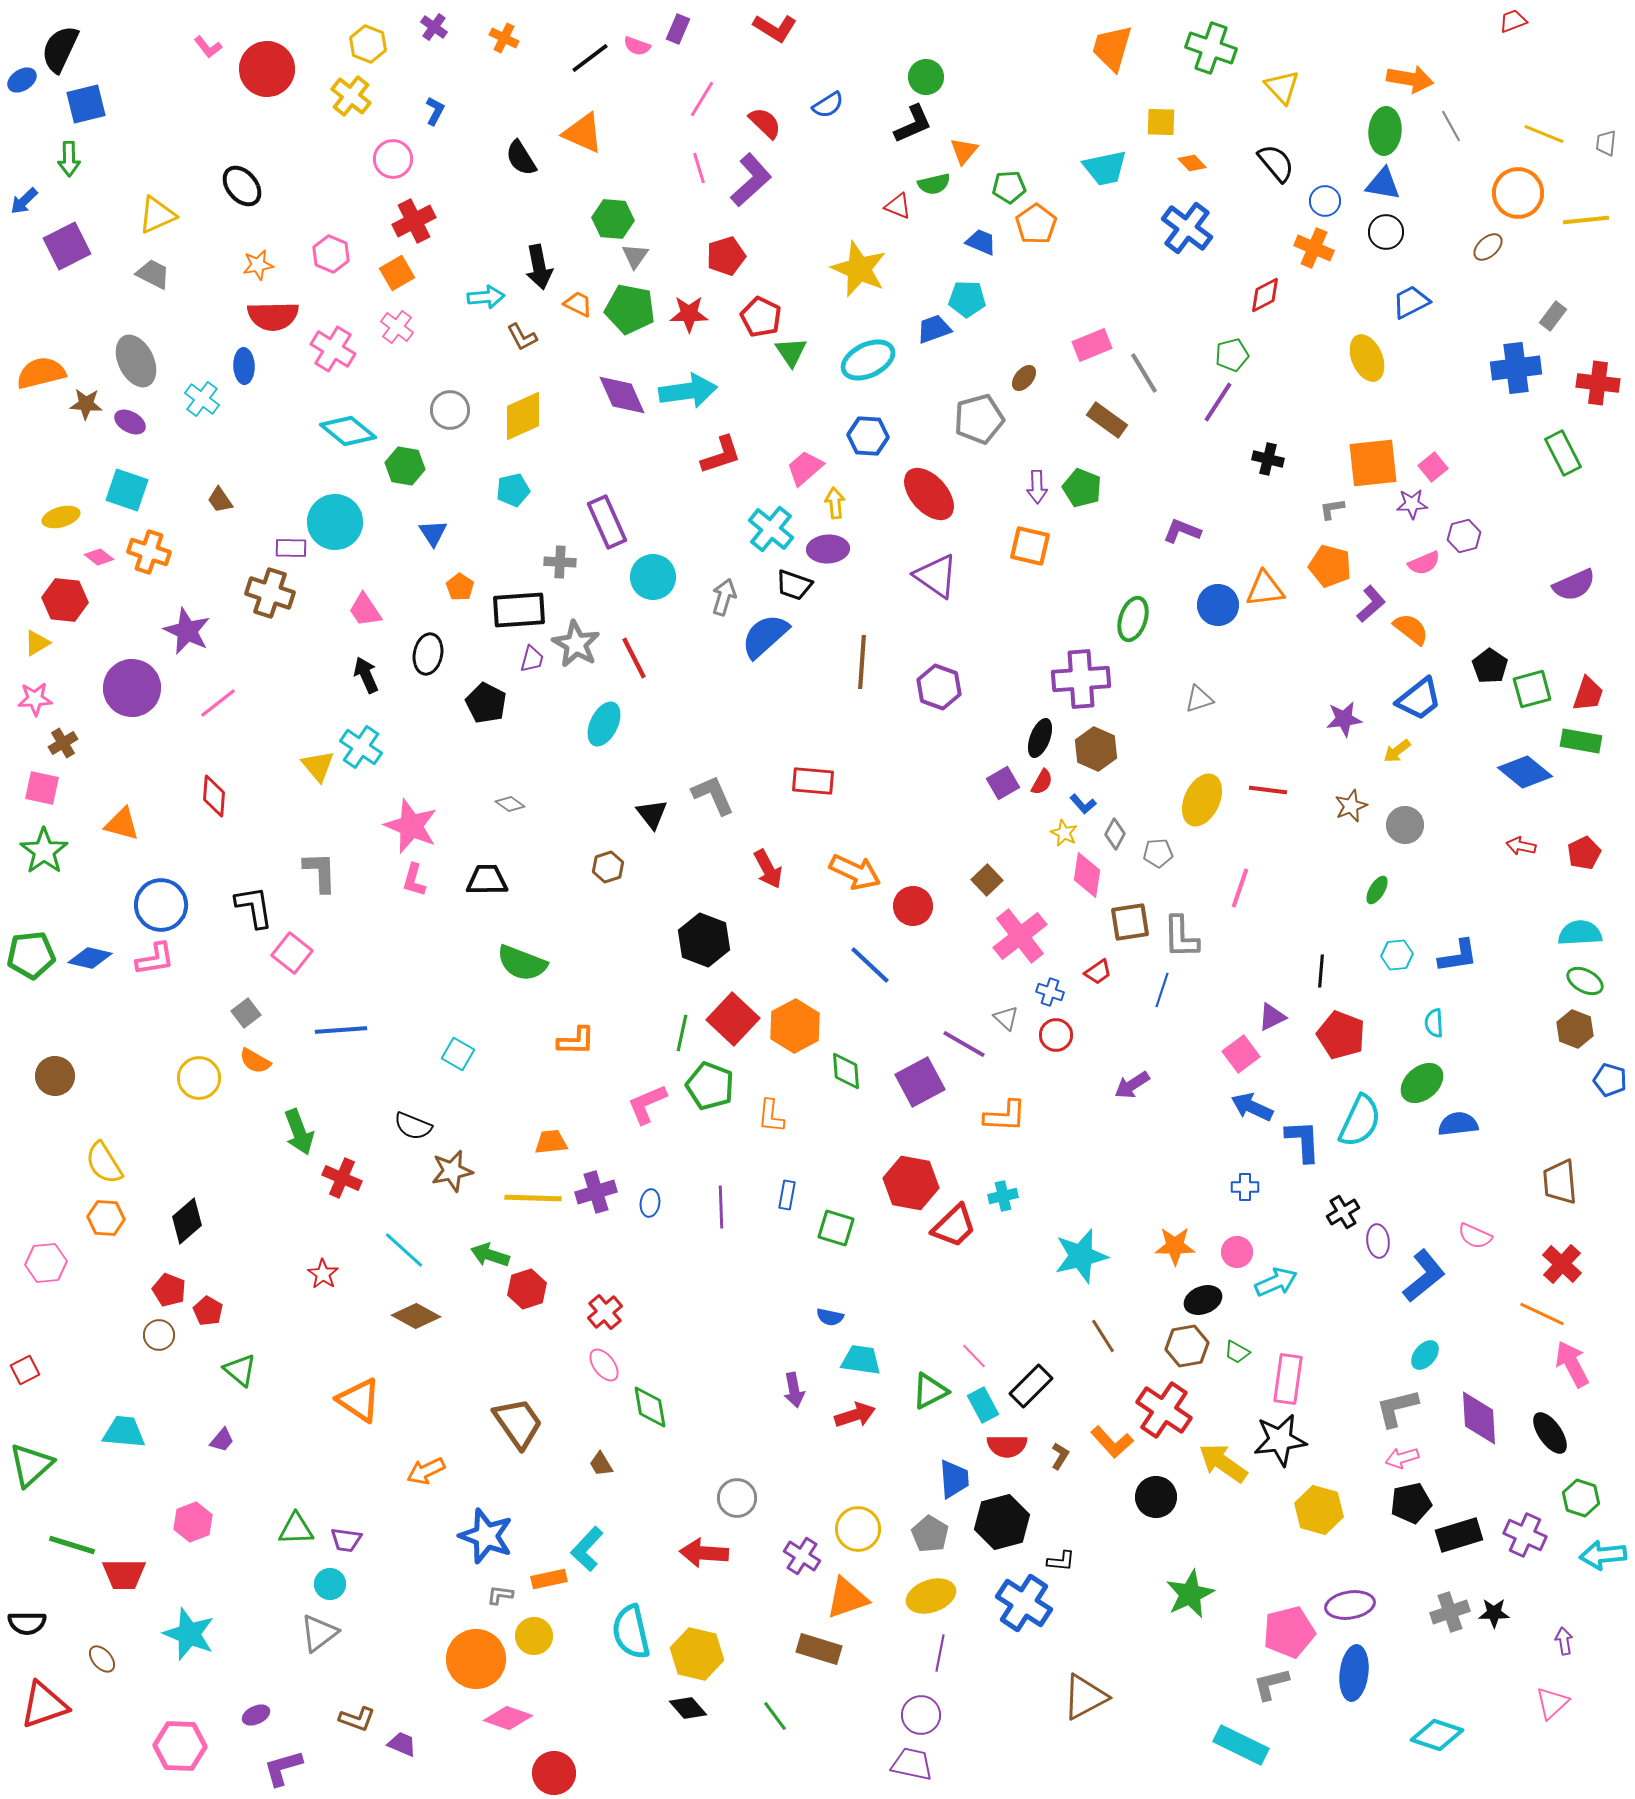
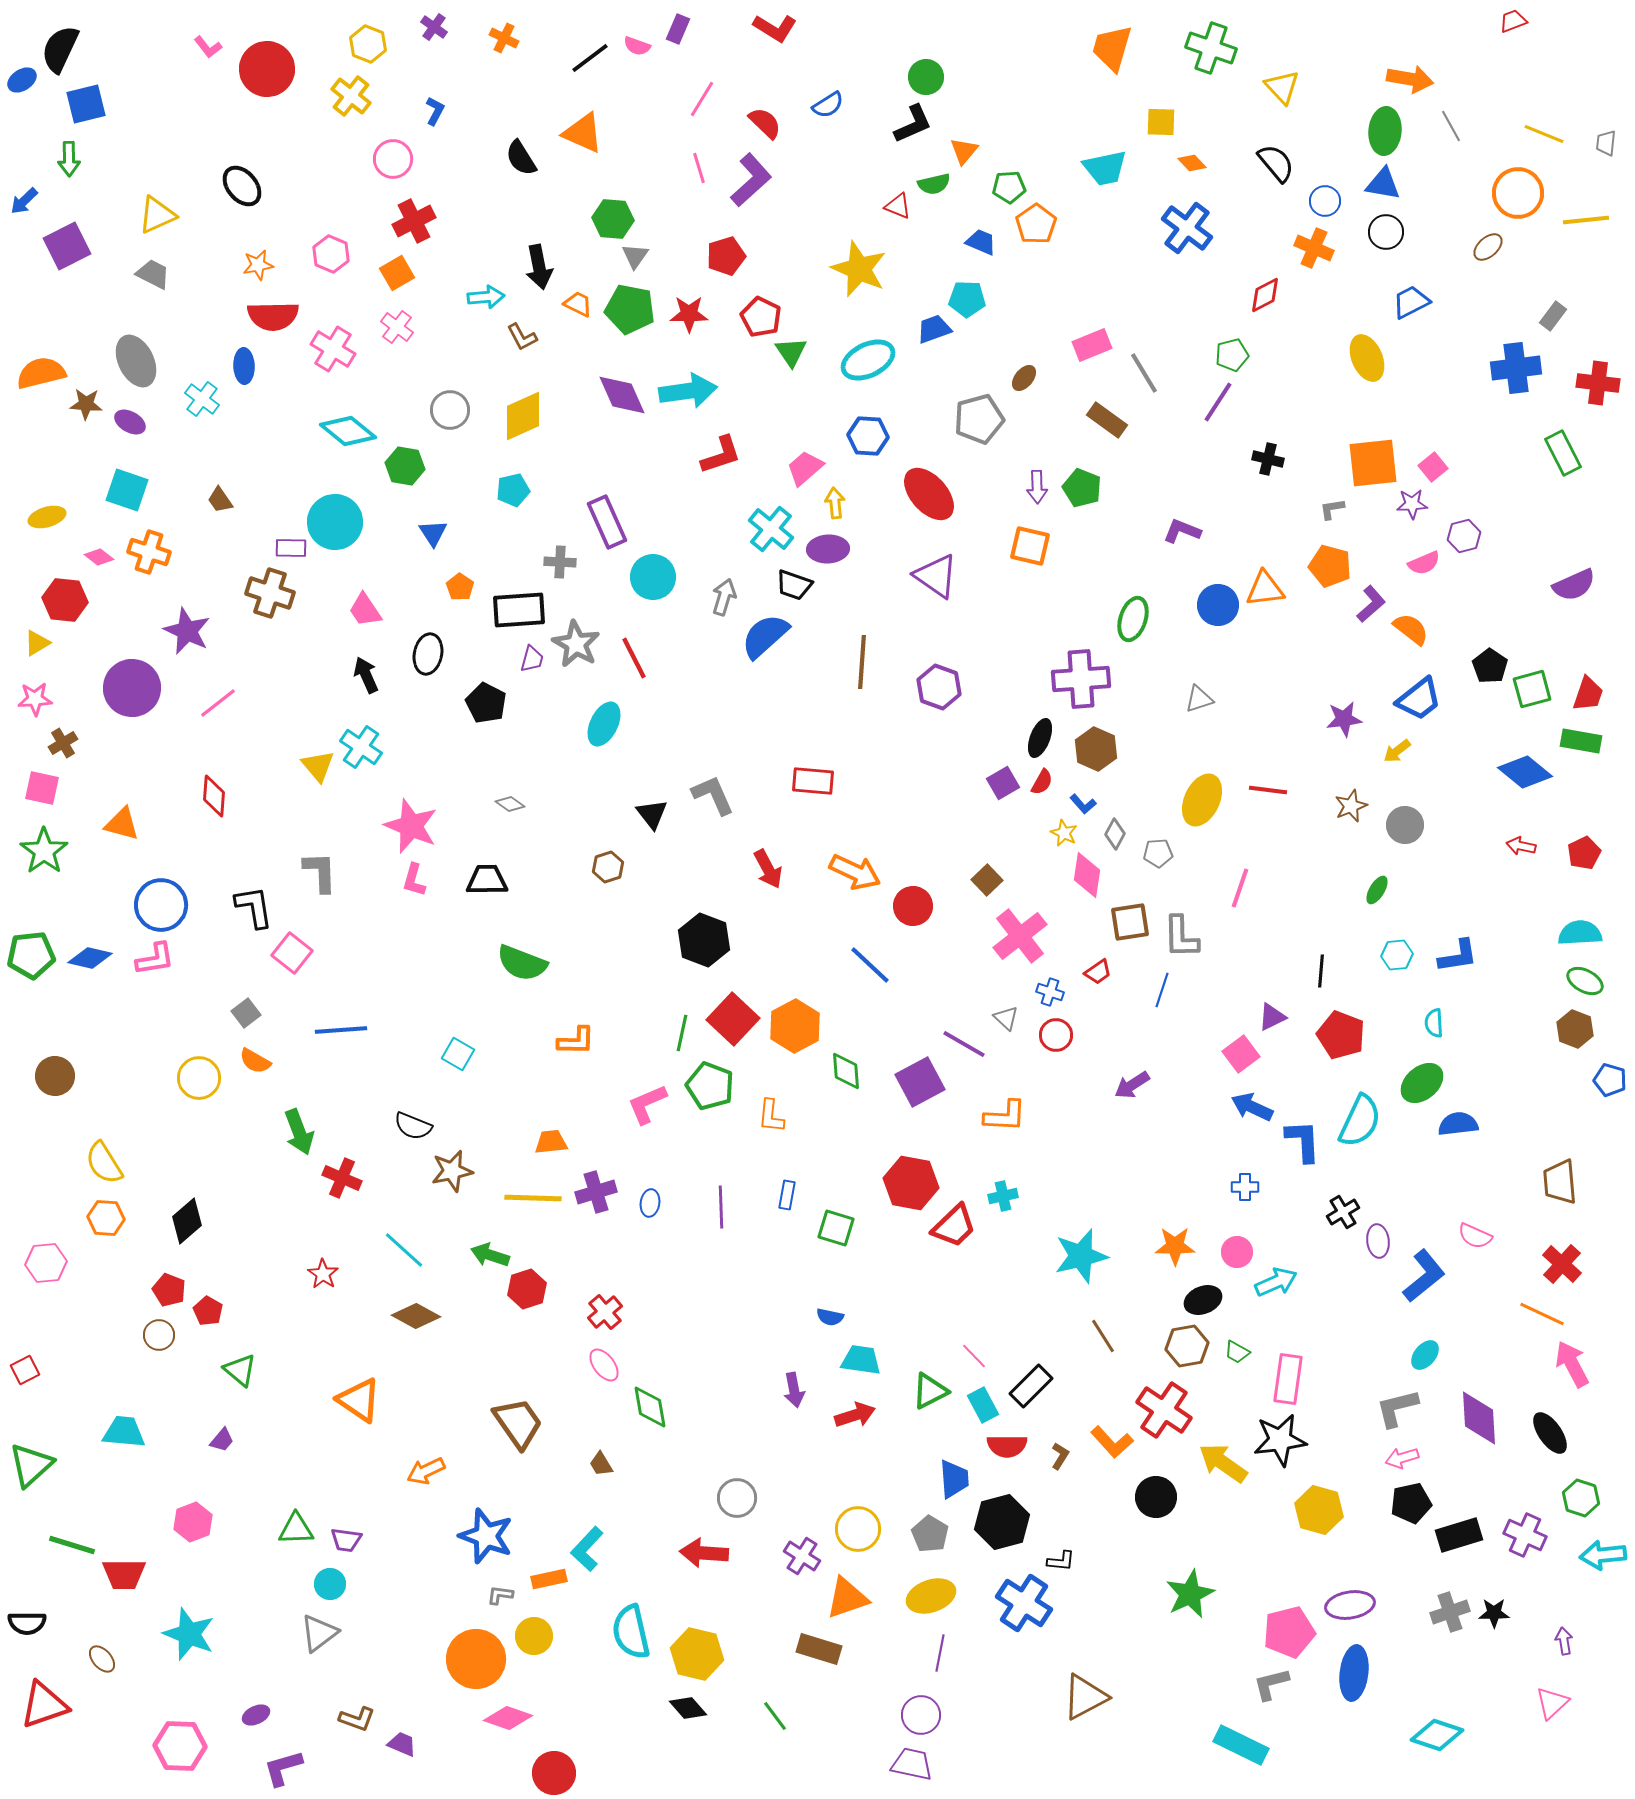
yellow ellipse at (61, 517): moved 14 px left
